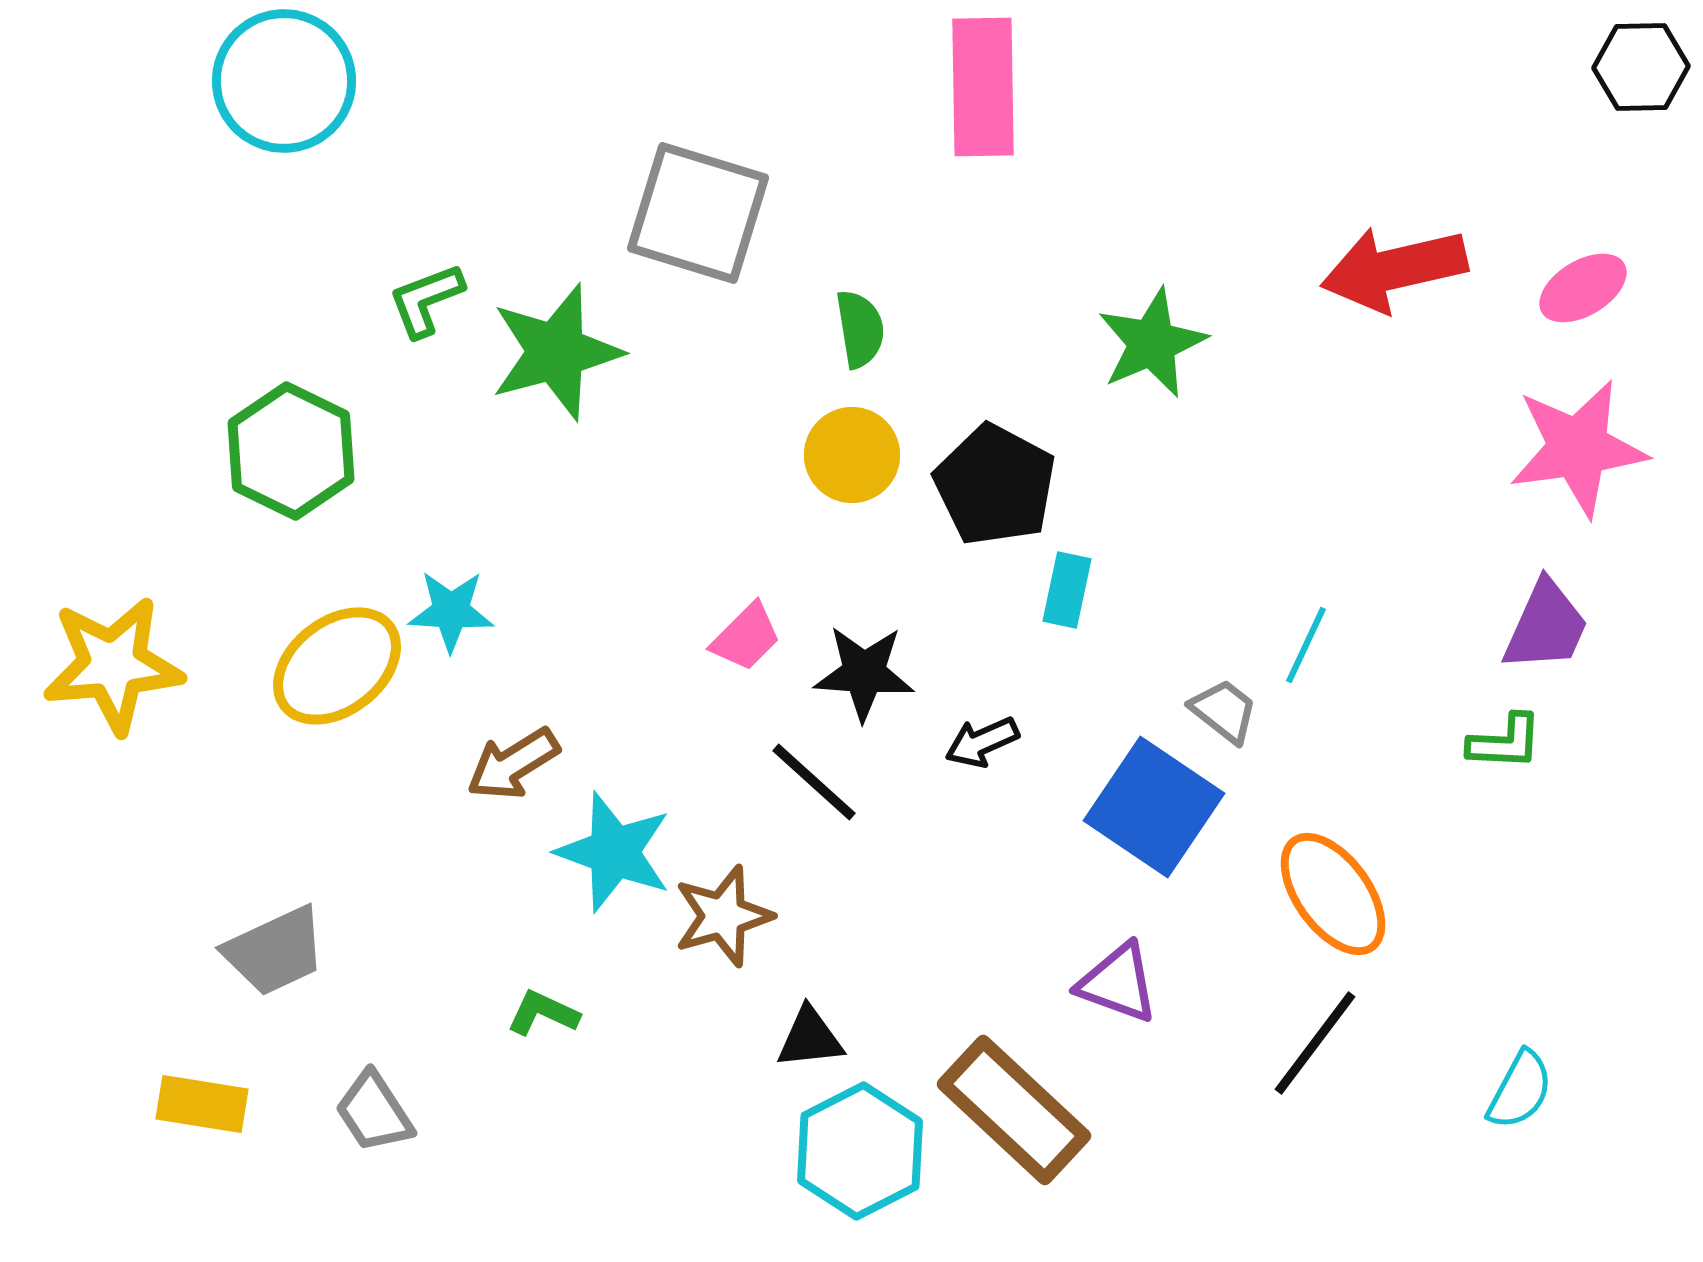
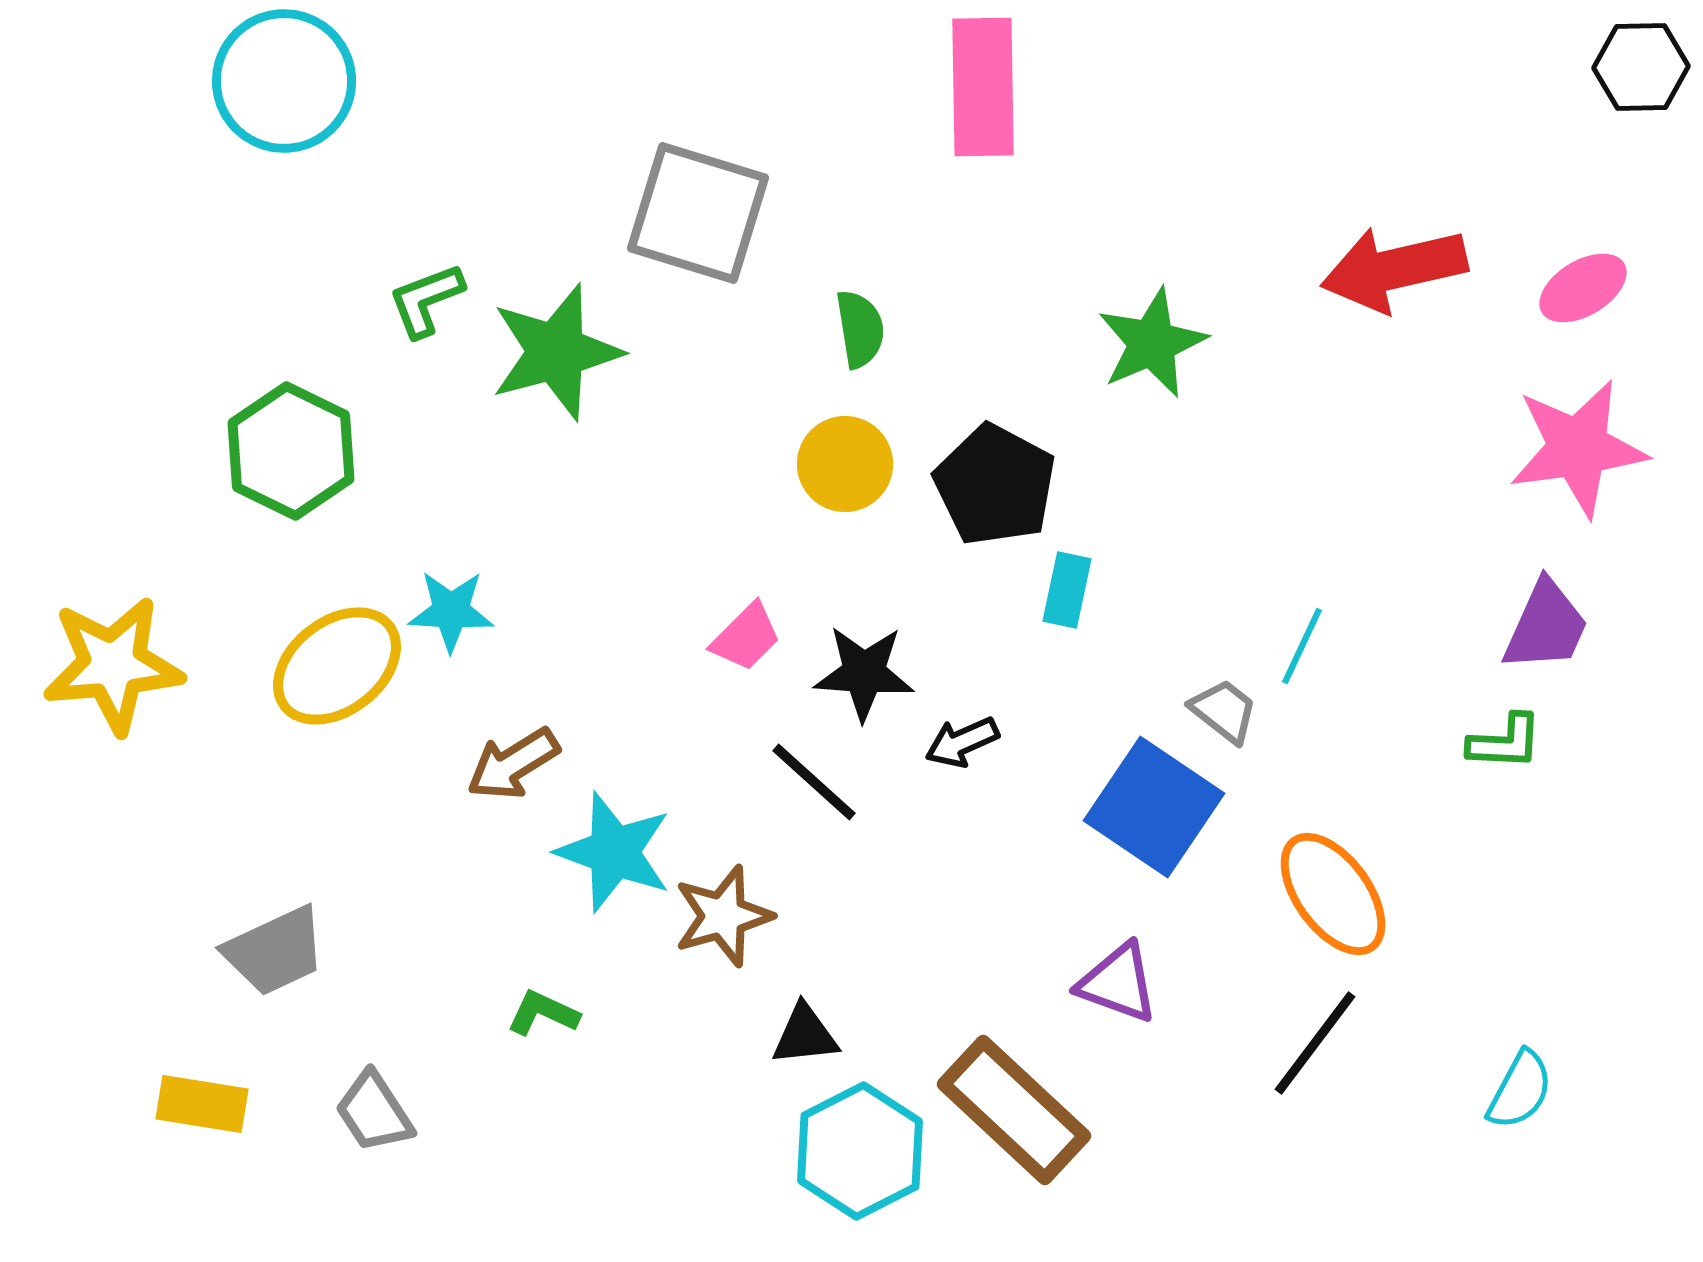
yellow circle at (852, 455): moved 7 px left, 9 px down
cyan line at (1306, 645): moved 4 px left, 1 px down
black arrow at (982, 742): moved 20 px left
black triangle at (810, 1038): moved 5 px left, 3 px up
